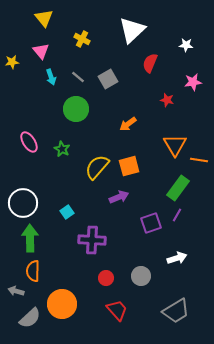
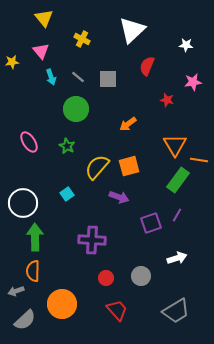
red semicircle: moved 3 px left, 3 px down
gray square: rotated 30 degrees clockwise
green star: moved 5 px right, 3 px up
green rectangle: moved 8 px up
purple arrow: rotated 42 degrees clockwise
cyan square: moved 18 px up
green arrow: moved 5 px right, 1 px up
gray arrow: rotated 35 degrees counterclockwise
gray semicircle: moved 5 px left, 2 px down
